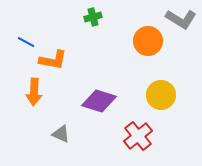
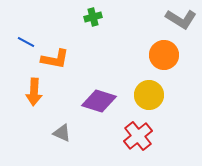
orange circle: moved 16 px right, 14 px down
orange L-shape: moved 2 px right, 1 px up
yellow circle: moved 12 px left
gray triangle: moved 1 px right, 1 px up
